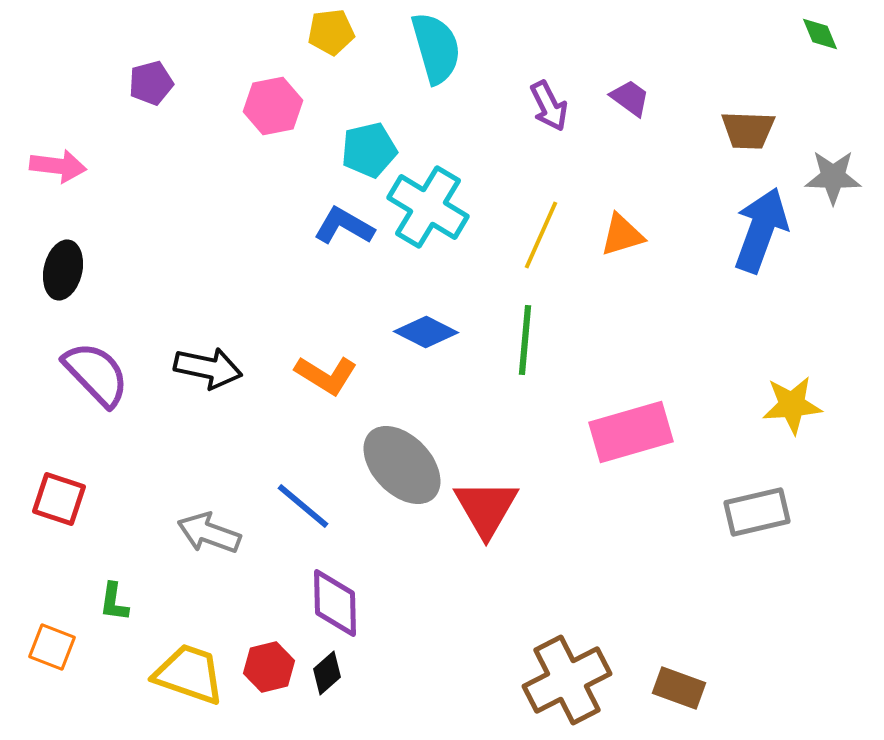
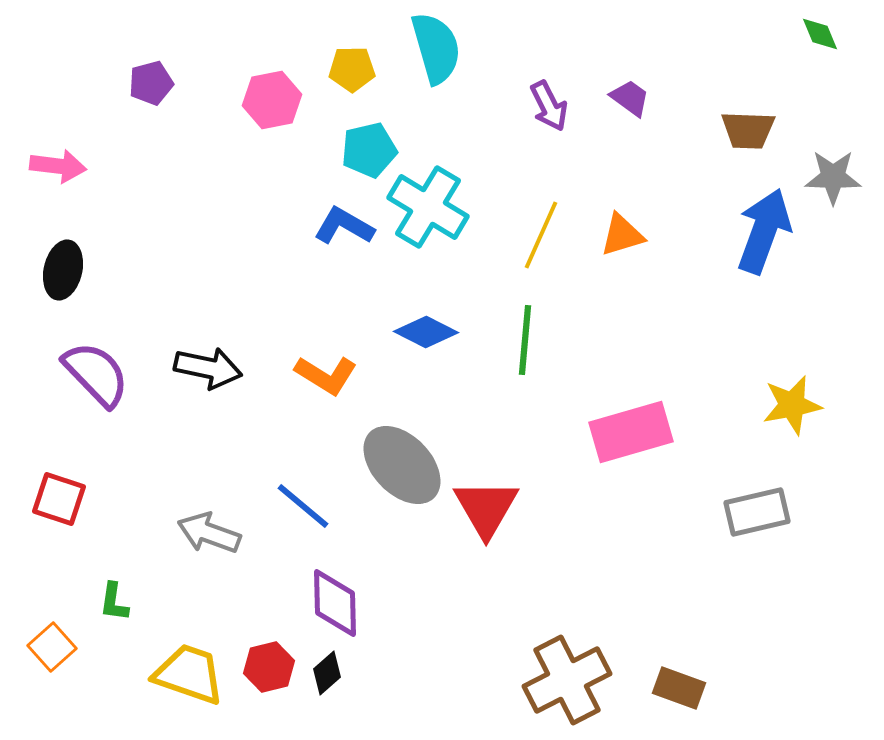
yellow pentagon: moved 21 px right, 37 px down; rotated 6 degrees clockwise
pink hexagon: moved 1 px left, 6 px up
blue arrow: moved 3 px right, 1 px down
yellow star: rotated 6 degrees counterclockwise
orange square: rotated 27 degrees clockwise
